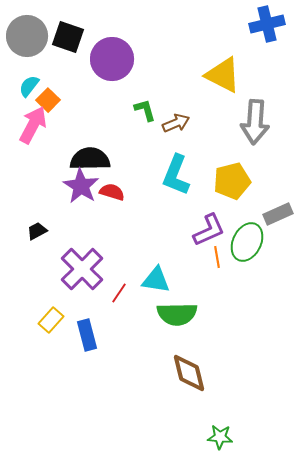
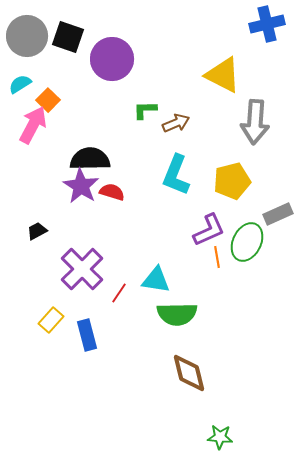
cyan semicircle: moved 9 px left, 2 px up; rotated 20 degrees clockwise
green L-shape: rotated 75 degrees counterclockwise
